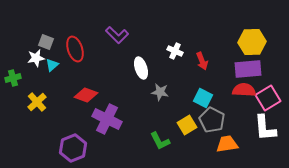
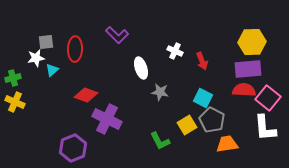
gray square: rotated 28 degrees counterclockwise
red ellipse: rotated 20 degrees clockwise
cyan triangle: moved 5 px down
pink square: rotated 20 degrees counterclockwise
yellow cross: moved 22 px left; rotated 24 degrees counterclockwise
